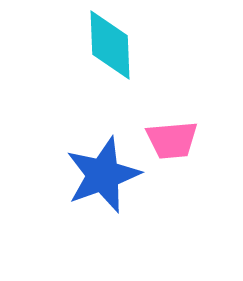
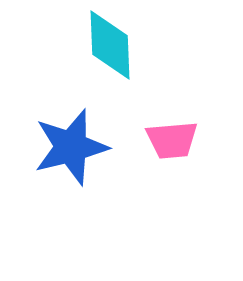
blue star: moved 32 px left, 28 px up; rotated 6 degrees clockwise
